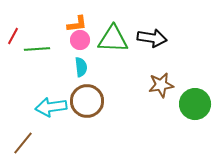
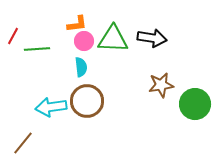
pink circle: moved 4 px right, 1 px down
